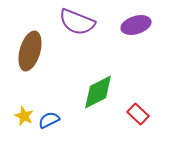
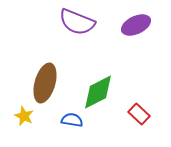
purple ellipse: rotated 8 degrees counterclockwise
brown ellipse: moved 15 px right, 32 px down
red rectangle: moved 1 px right
blue semicircle: moved 23 px right; rotated 35 degrees clockwise
